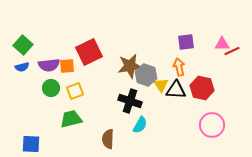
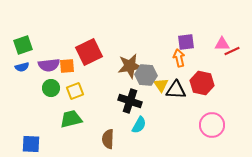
green square: rotated 30 degrees clockwise
orange arrow: moved 9 px up
gray hexagon: rotated 15 degrees counterclockwise
red hexagon: moved 5 px up
cyan semicircle: moved 1 px left
